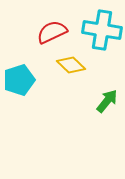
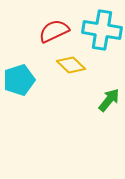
red semicircle: moved 2 px right, 1 px up
green arrow: moved 2 px right, 1 px up
